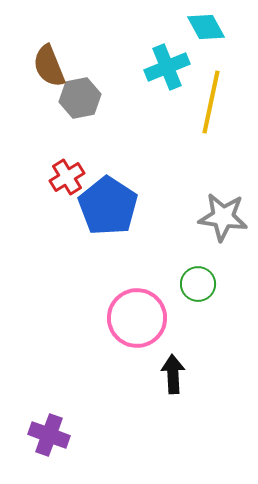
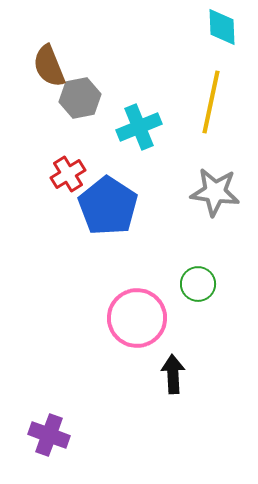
cyan diamond: moved 16 px right; rotated 27 degrees clockwise
cyan cross: moved 28 px left, 60 px down
red cross: moved 1 px right, 3 px up
gray star: moved 8 px left, 25 px up
